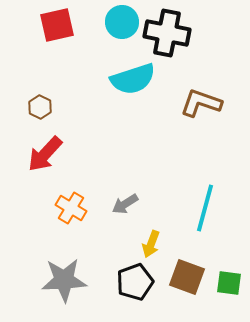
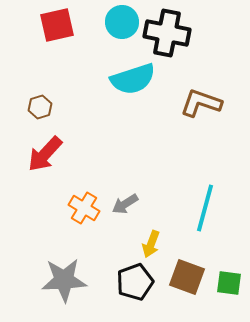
brown hexagon: rotated 15 degrees clockwise
orange cross: moved 13 px right
